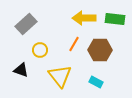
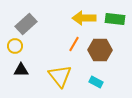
yellow circle: moved 25 px left, 4 px up
black triangle: rotated 21 degrees counterclockwise
